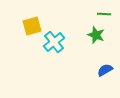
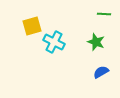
green star: moved 7 px down
cyan cross: rotated 25 degrees counterclockwise
blue semicircle: moved 4 px left, 2 px down
